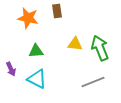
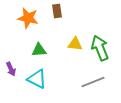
green triangle: moved 3 px right, 1 px up
